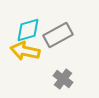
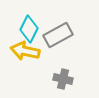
cyan diamond: moved 1 px right, 1 px up; rotated 48 degrees counterclockwise
gray cross: rotated 24 degrees counterclockwise
